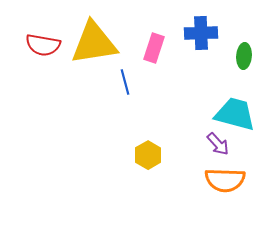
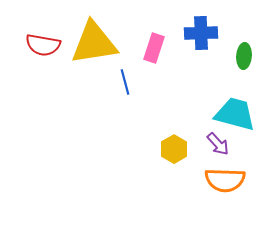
yellow hexagon: moved 26 px right, 6 px up
